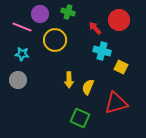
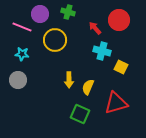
green square: moved 4 px up
